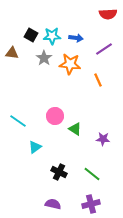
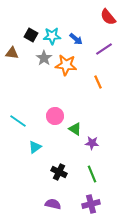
red semicircle: moved 3 px down; rotated 54 degrees clockwise
blue arrow: moved 1 px down; rotated 32 degrees clockwise
orange star: moved 4 px left, 1 px down
orange line: moved 2 px down
purple star: moved 11 px left, 4 px down
green line: rotated 30 degrees clockwise
